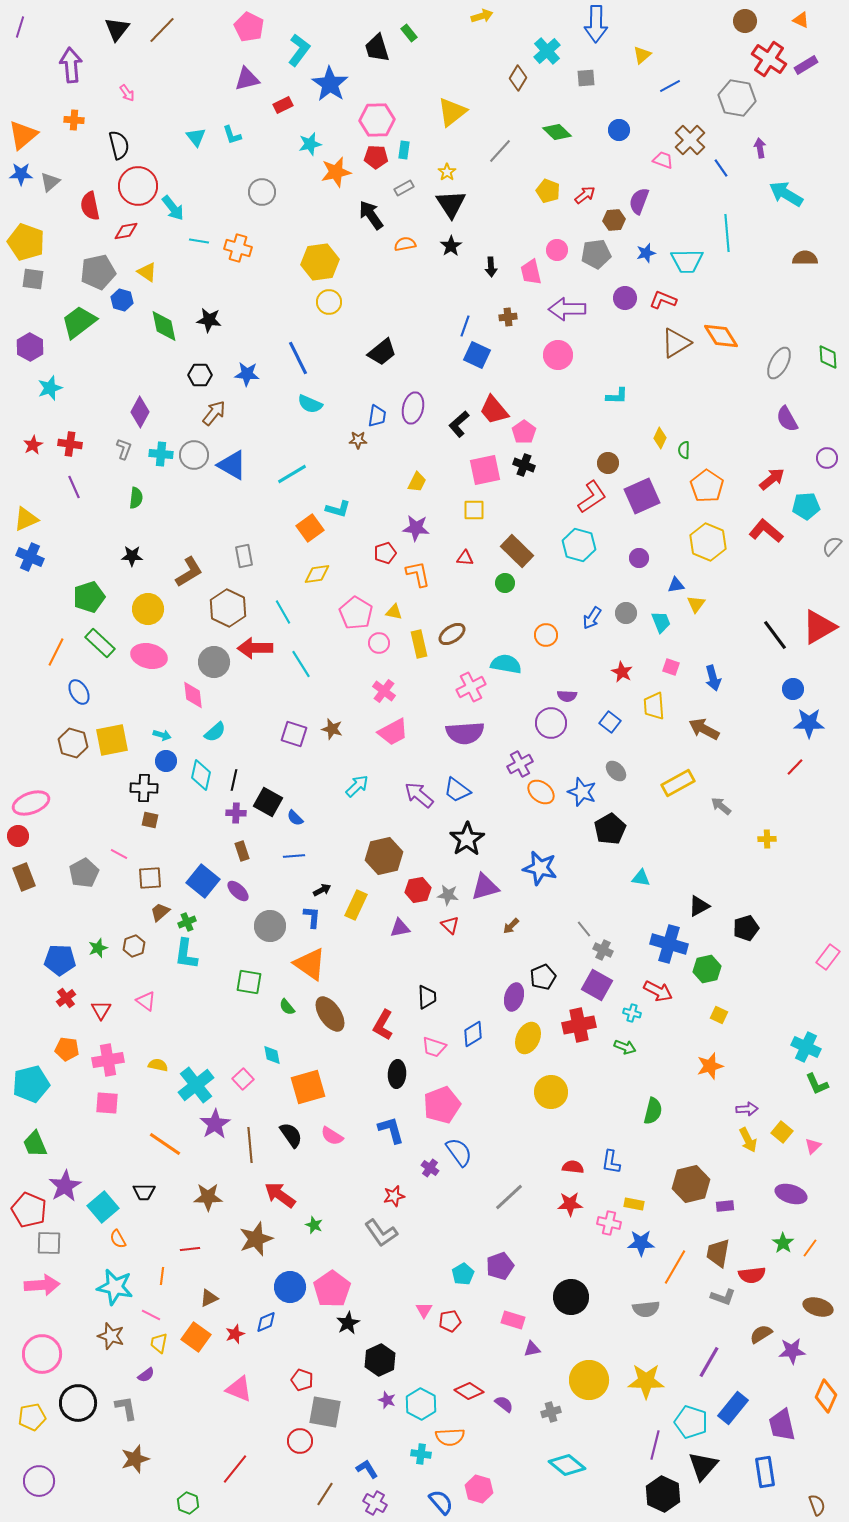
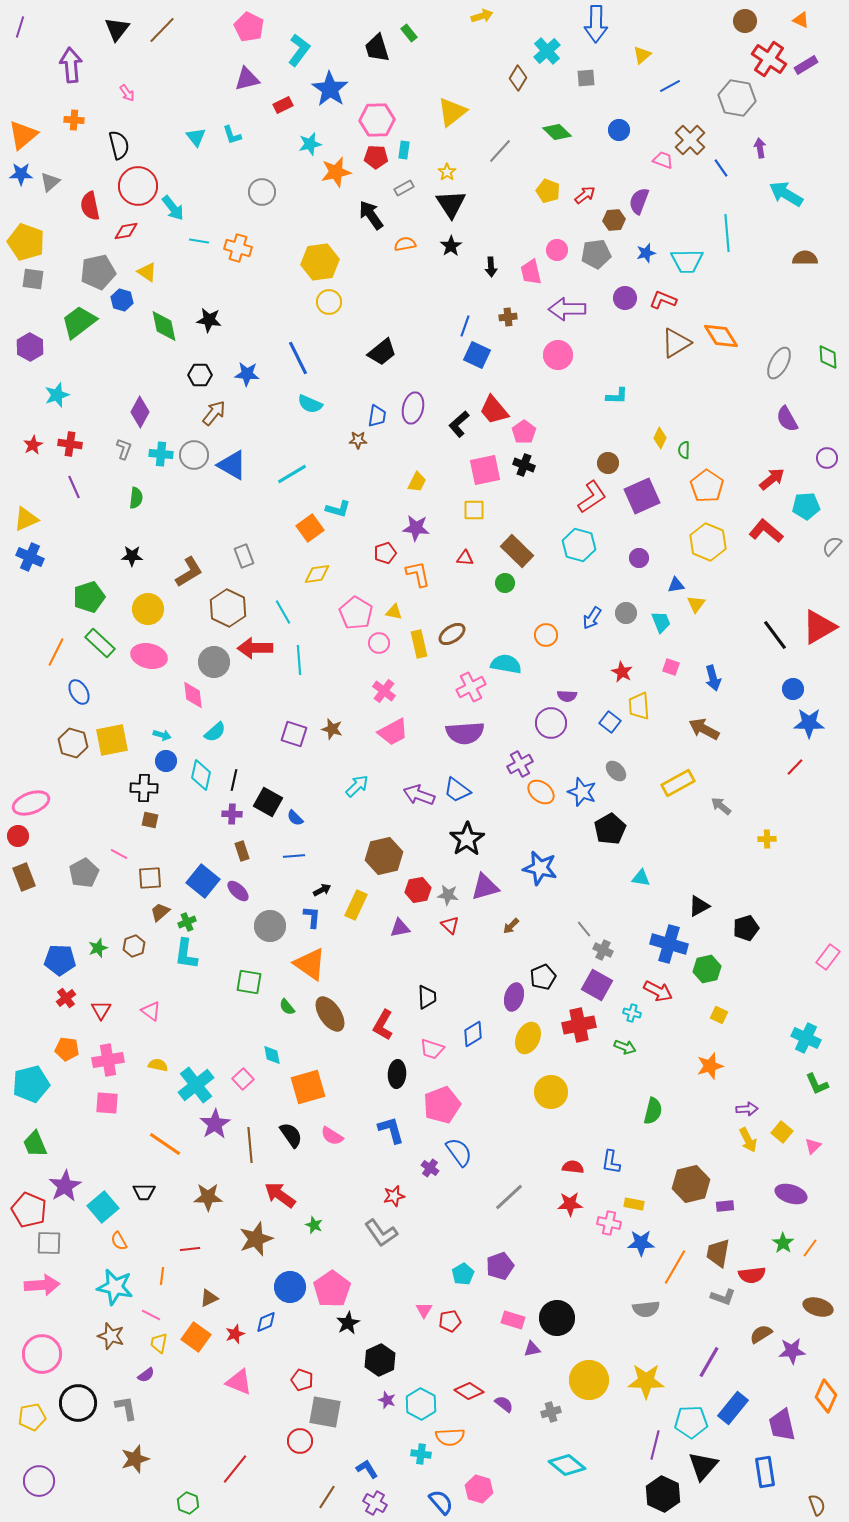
blue star at (330, 84): moved 5 px down
cyan star at (50, 388): moved 7 px right, 7 px down
gray rectangle at (244, 556): rotated 10 degrees counterclockwise
cyan line at (301, 664): moved 2 px left, 4 px up; rotated 28 degrees clockwise
yellow trapezoid at (654, 706): moved 15 px left
purple arrow at (419, 795): rotated 20 degrees counterclockwise
purple cross at (236, 813): moved 4 px left, 1 px down
pink triangle at (146, 1001): moved 5 px right, 10 px down
pink trapezoid at (434, 1047): moved 2 px left, 2 px down
cyan cross at (806, 1047): moved 9 px up
orange semicircle at (118, 1239): moved 1 px right, 2 px down
black circle at (571, 1297): moved 14 px left, 21 px down
pink triangle at (239, 1389): moved 7 px up
cyan pentagon at (691, 1422): rotated 20 degrees counterclockwise
brown line at (325, 1494): moved 2 px right, 3 px down
